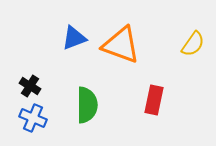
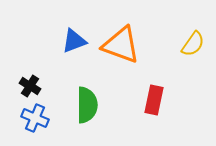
blue triangle: moved 3 px down
blue cross: moved 2 px right
